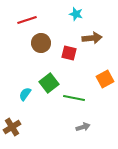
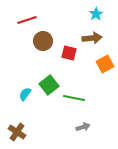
cyan star: moved 20 px right; rotated 24 degrees clockwise
brown circle: moved 2 px right, 2 px up
orange square: moved 15 px up
green square: moved 2 px down
brown cross: moved 5 px right, 5 px down; rotated 24 degrees counterclockwise
